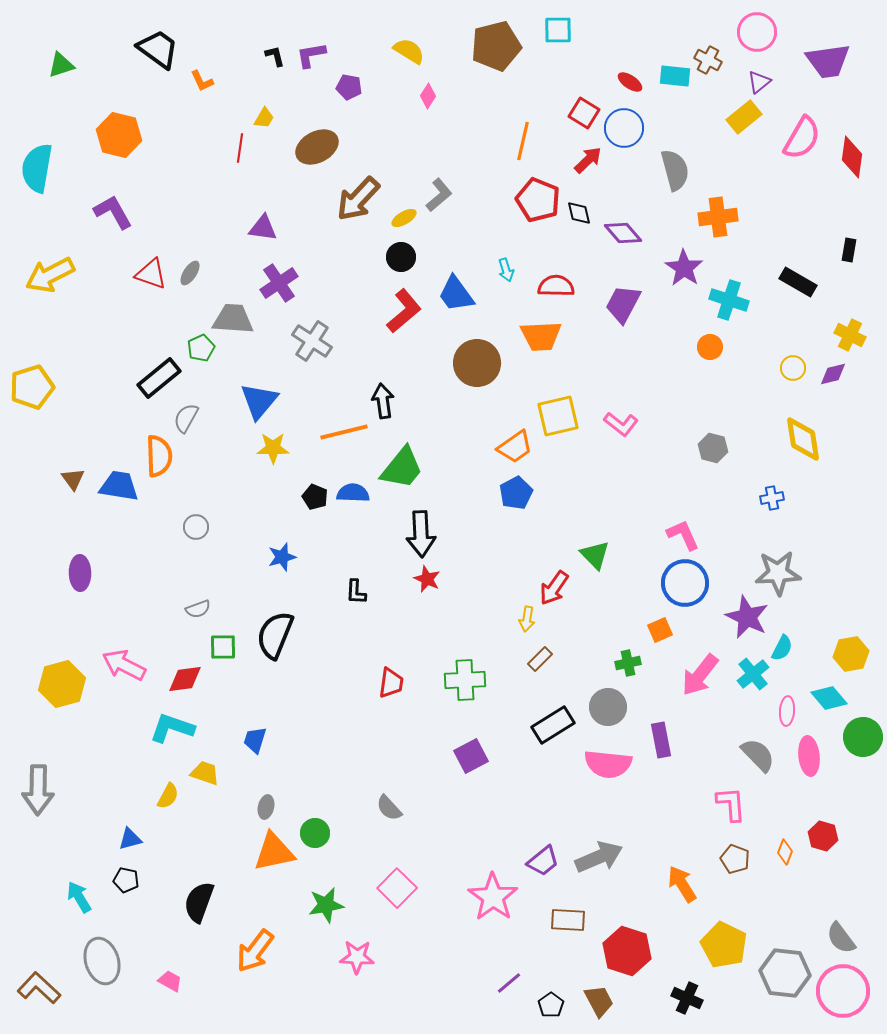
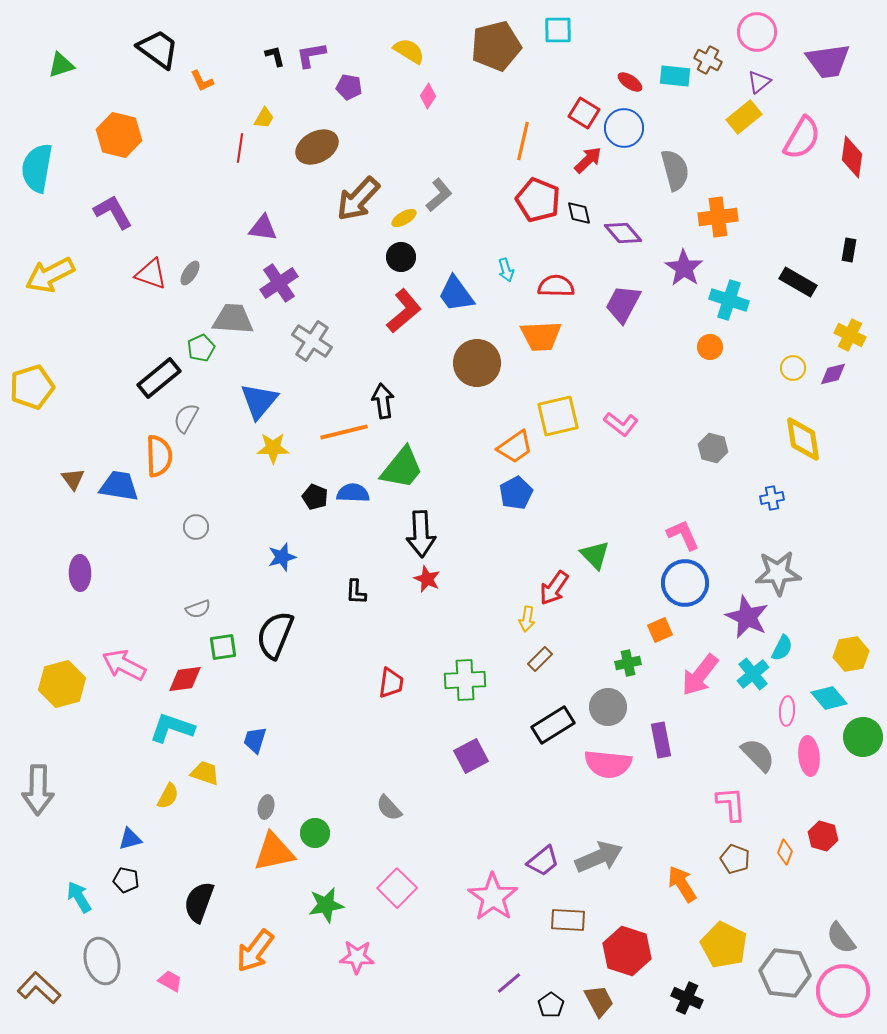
green square at (223, 647): rotated 8 degrees counterclockwise
